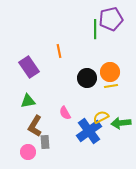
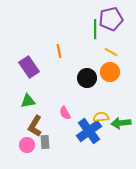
yellow line: moved 34 px up; rotated 40 degrees clockwise
yellow semicircle: rotated 21 degrees clockwise
pink circle: moved 1 px left, 7 px up
